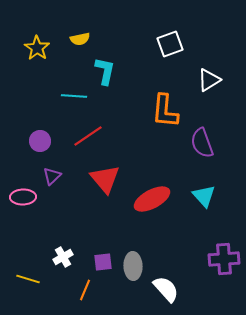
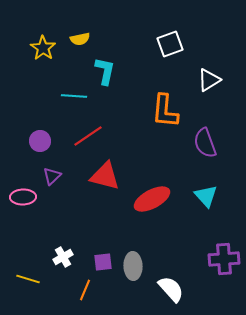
yellow star: moved 6 px right
purple semicircle: moved 3 px right
red triangle: moved 3 px up; rotated 36 degrees counterclockwise
cyan triangle: moved 2 px right
white semicircle: moved 5 px right
